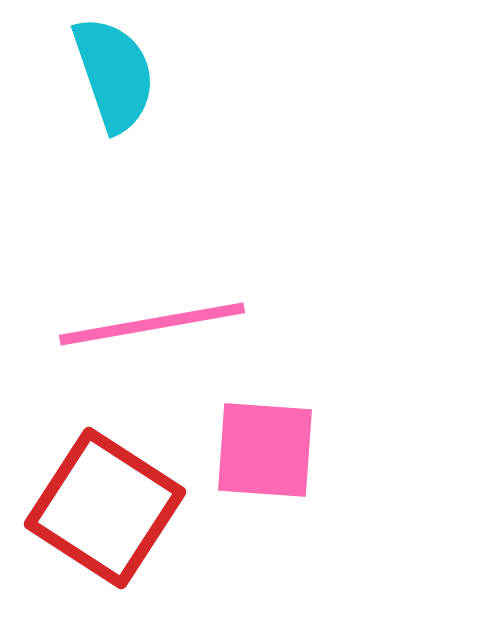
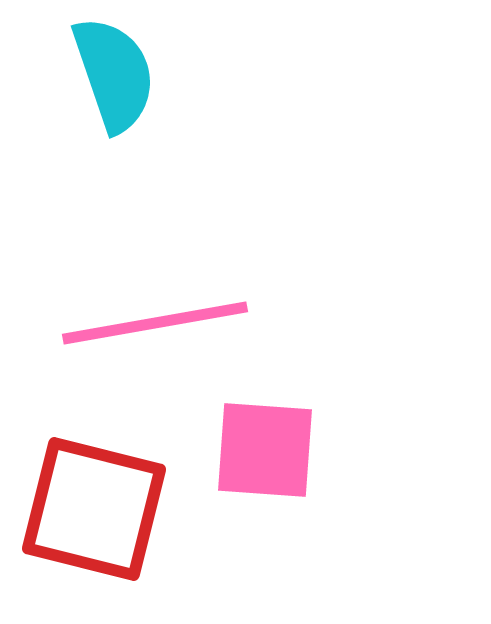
pink line: moved 3 px right, 1 px up
red square: moved 11 px left, 1 px down; rotated 19 degrees counterclockwise
